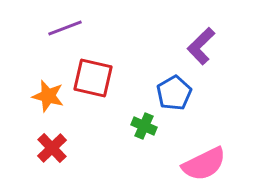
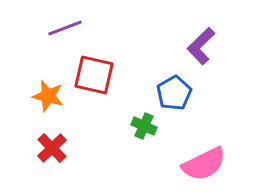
red square: moved 1 px right, 3 px up
